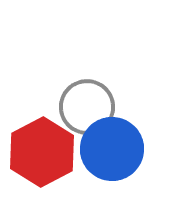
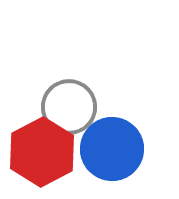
gray circle: moved 18 px left
